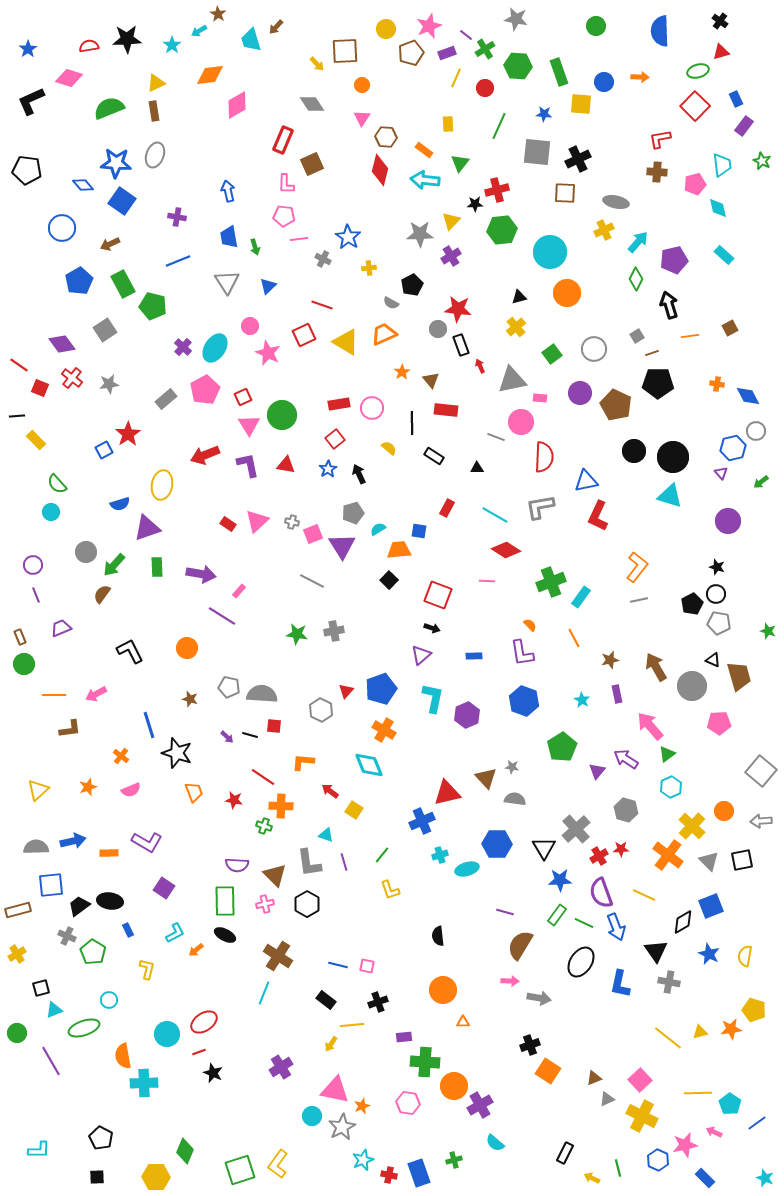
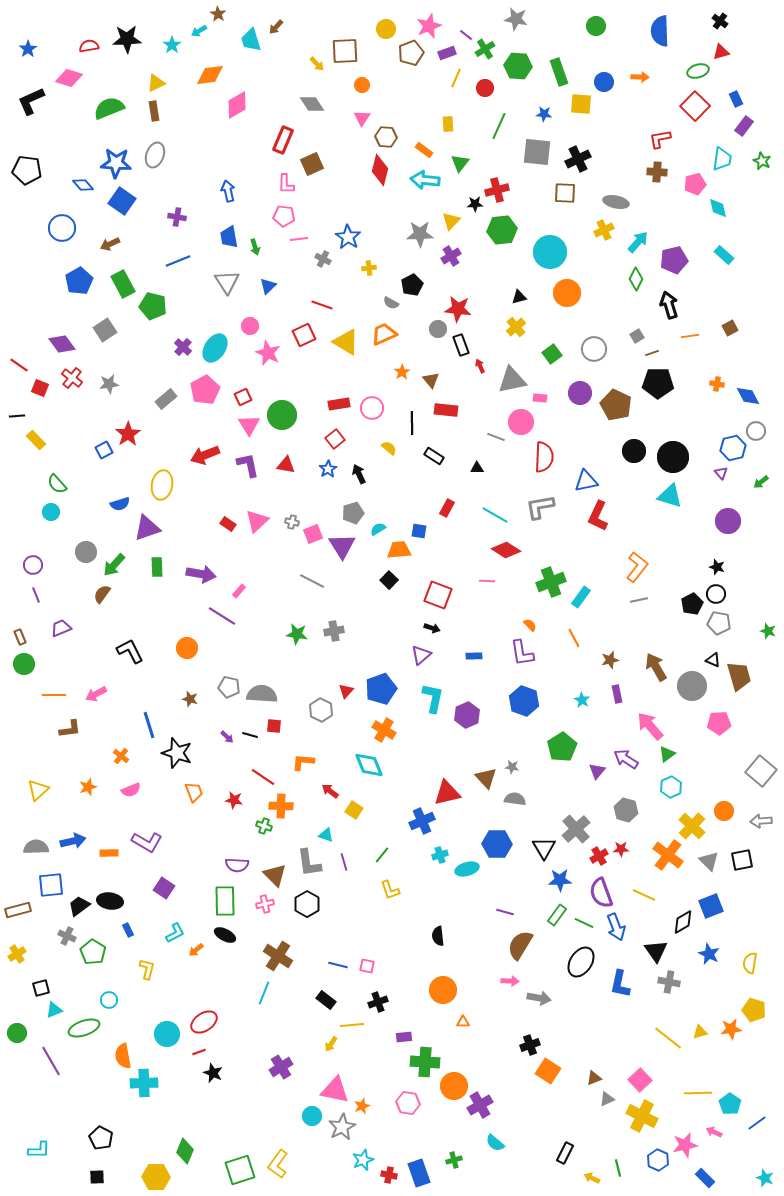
cyan trapezoid at (722, 165): moved 6 px up; rotated 15 degrees clockwise
yellow semicircle at (745, 956): moved 5 px right, 7 px down
